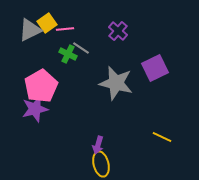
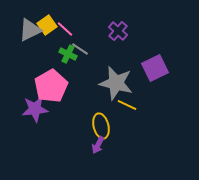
yellow square: moved 2 px down
pink line: rotated 48 degrees clockwise
gray line: moved 1 px left, 1 px down
pink pentagon: moved 10 px right
purple star: rotated 8 degrees clockwise
yellow line: moved 35 px left, 32 px up
purple arrow: rotated 12 degrees clockwise
yellow ellipse: moved 38 px up
